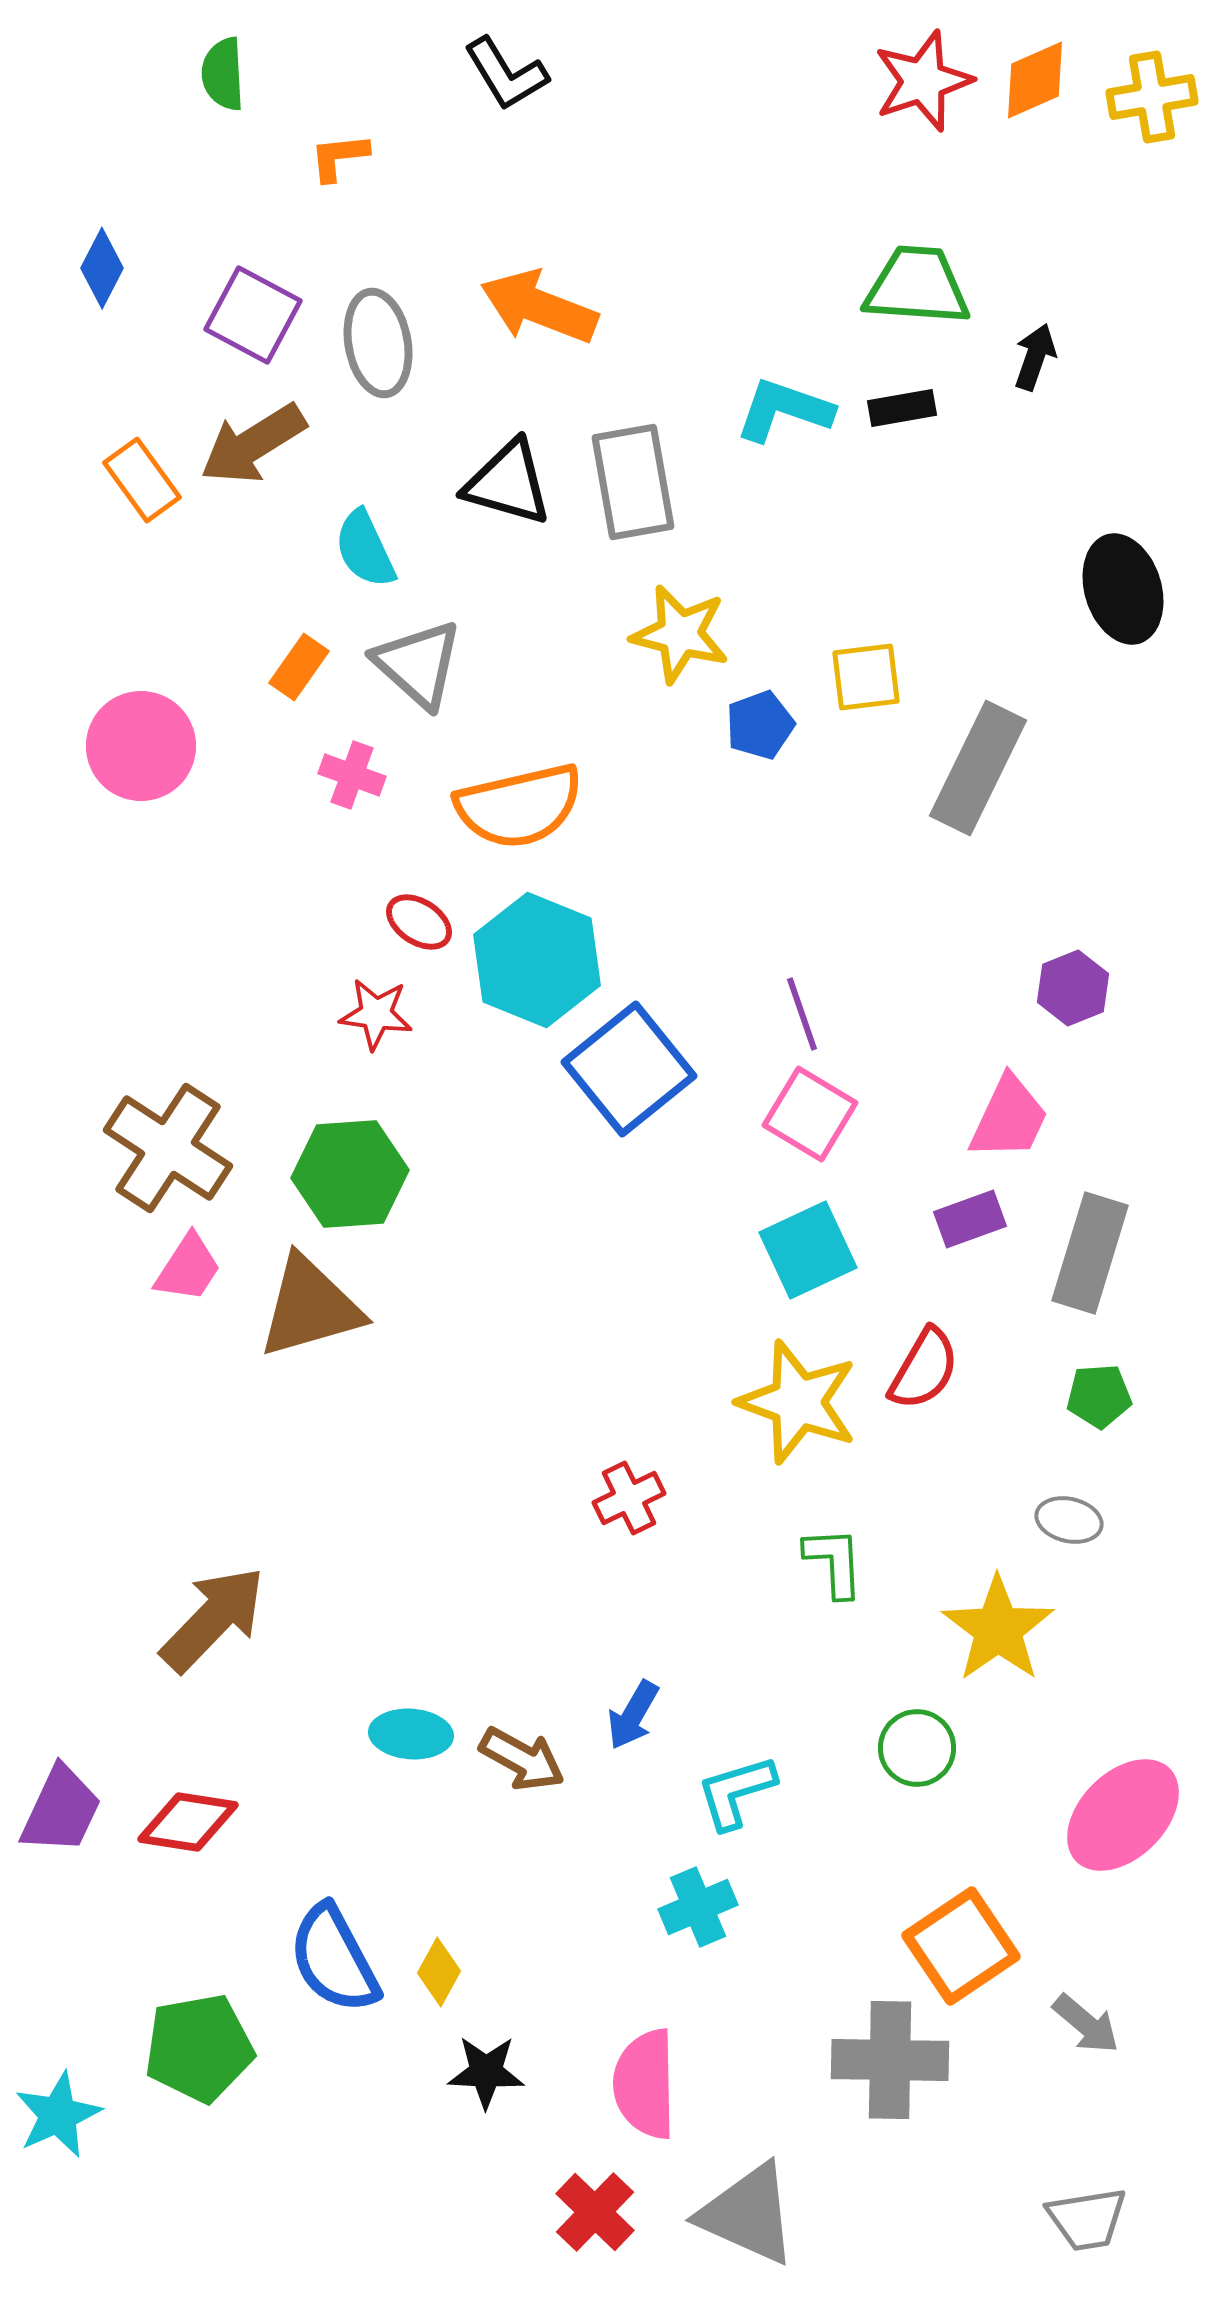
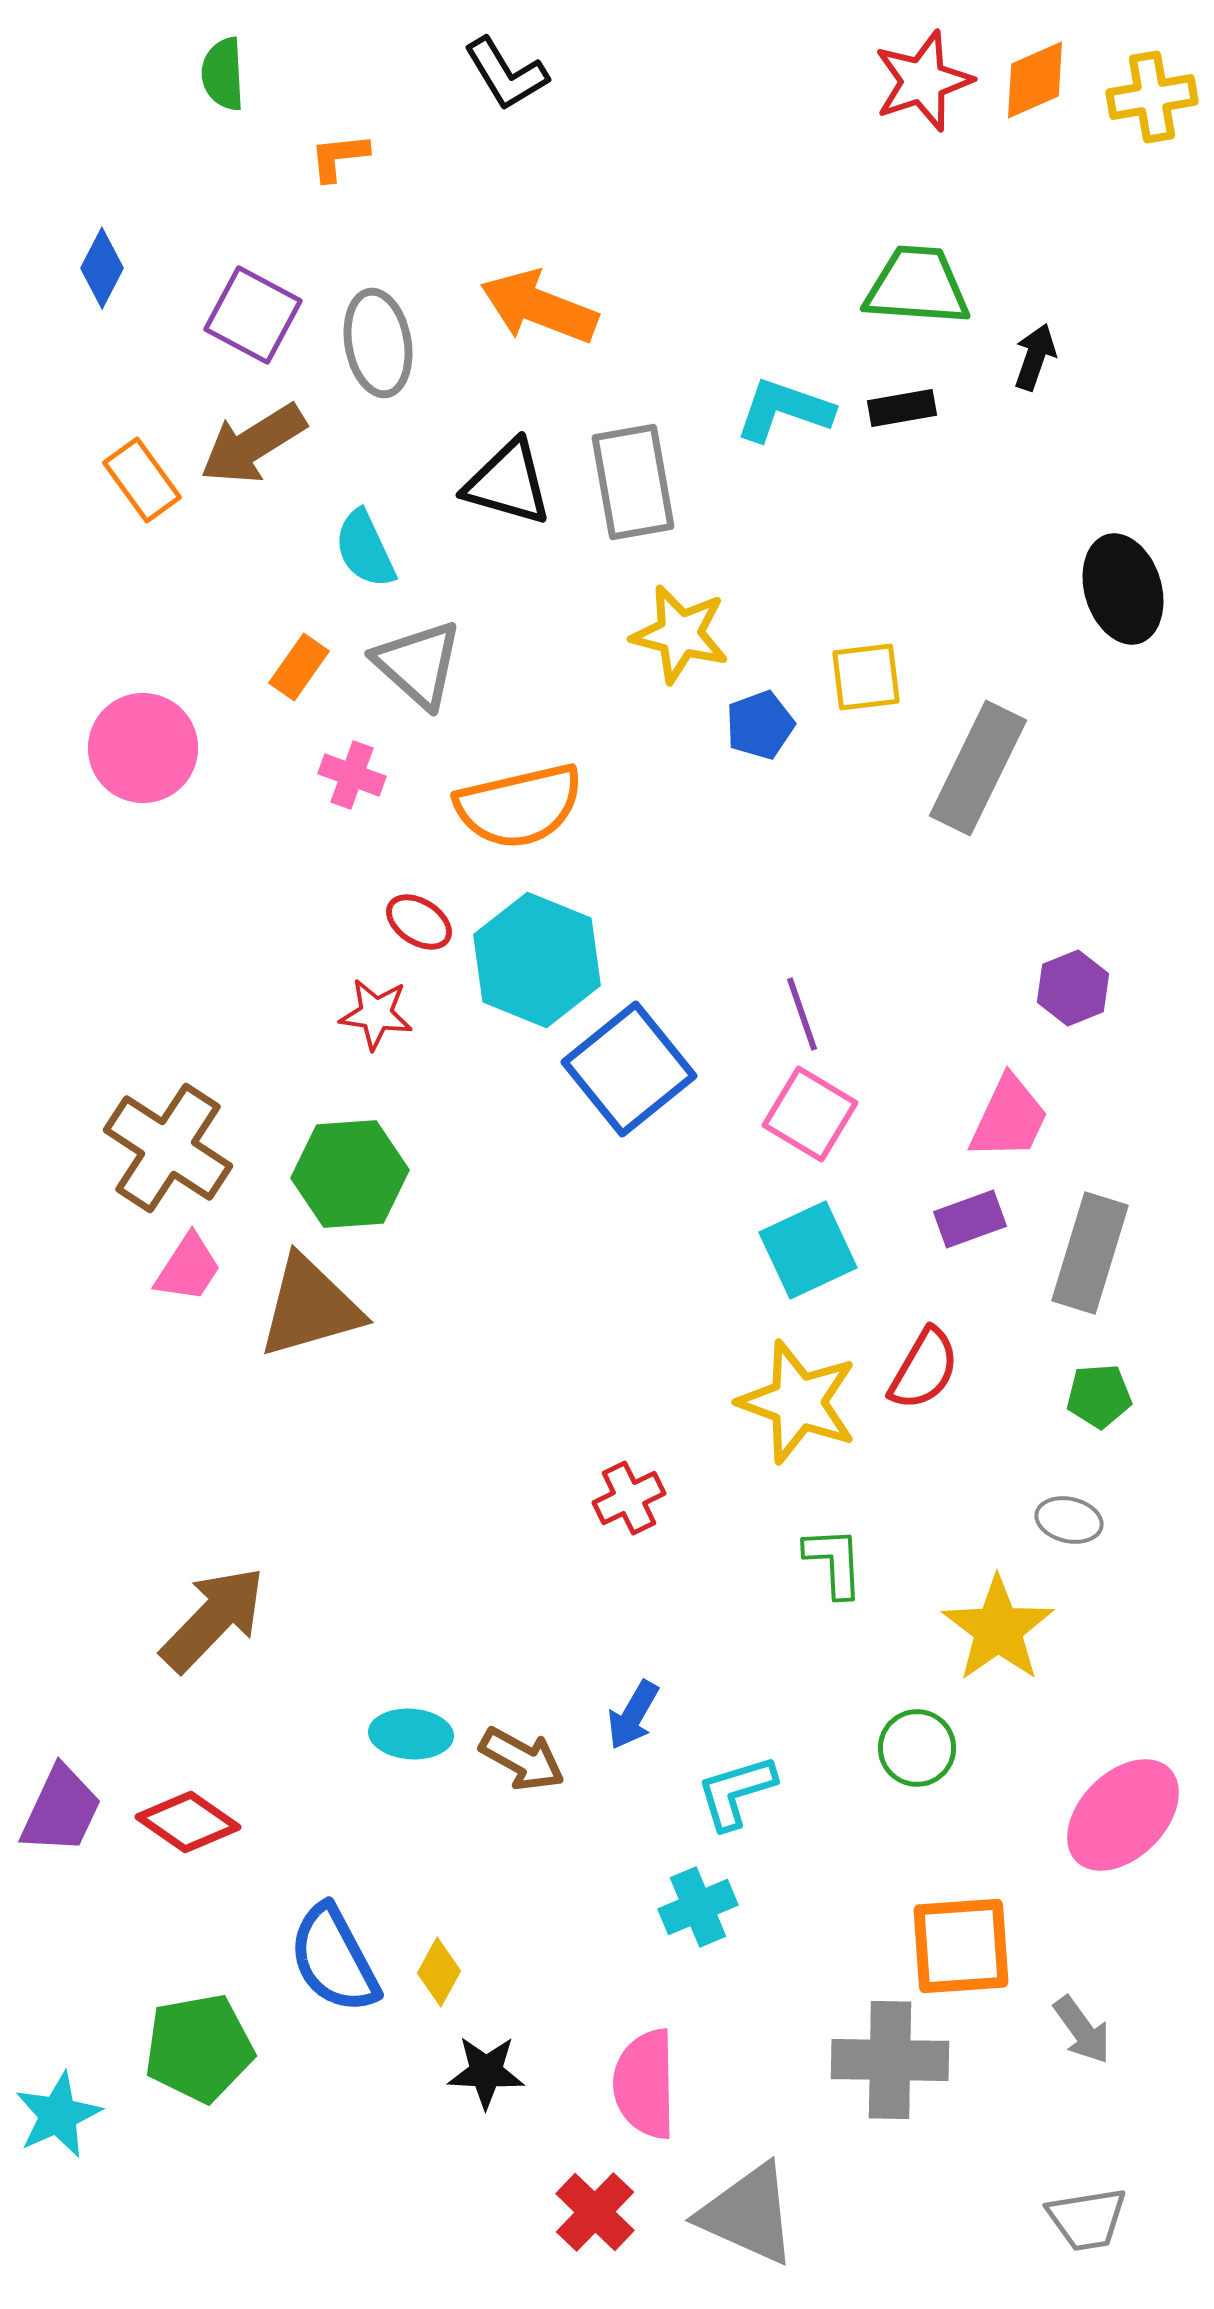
pink circle at (141, 746): moved 2 px right, 2 px down
red diamond at (188, 1822): rotated 26 degrees clockwise
orange square at (961, 1946): rotated 30 degrees clockwise
gray arrow at (1086, 2024): moved 4 px left, 6 px down; rotated 14 degrees clockwise
